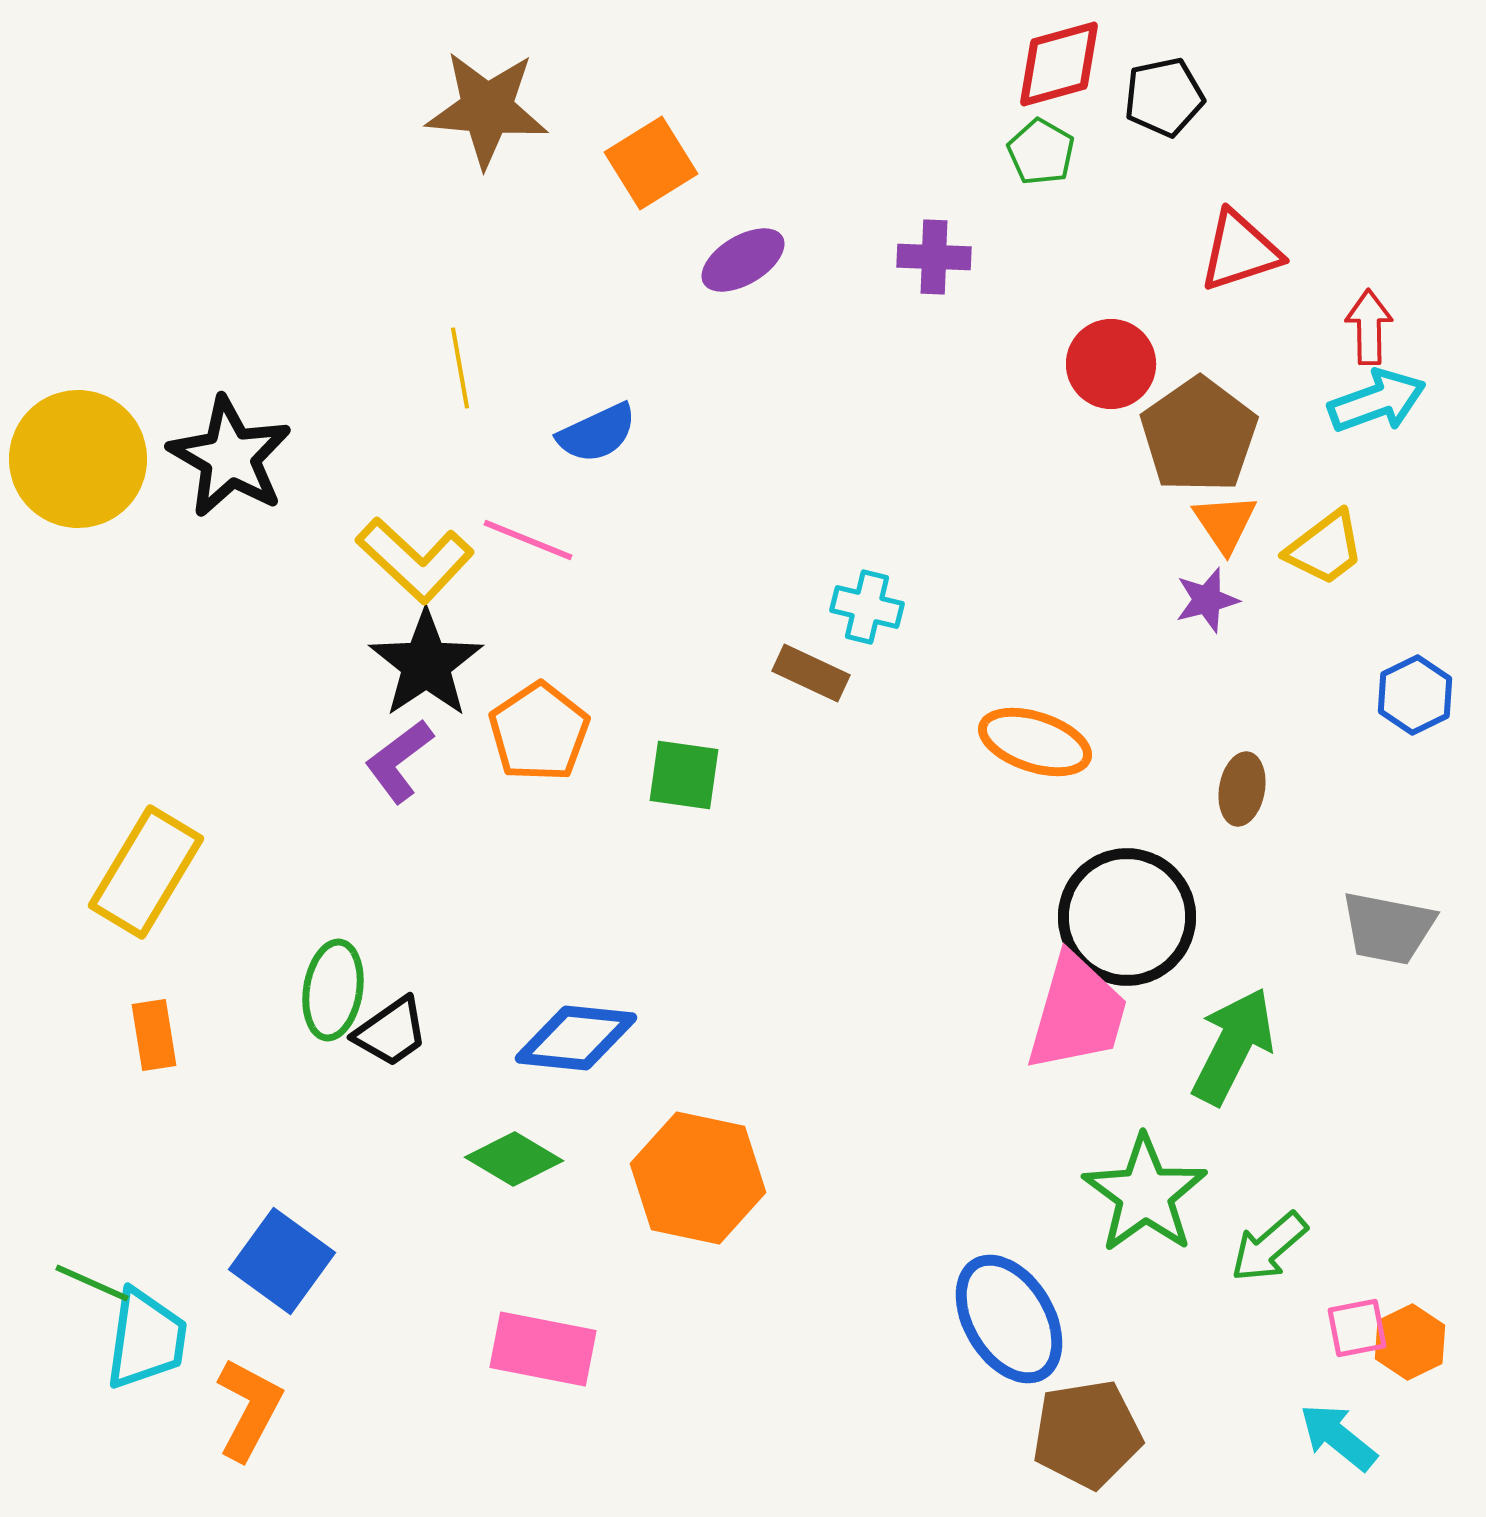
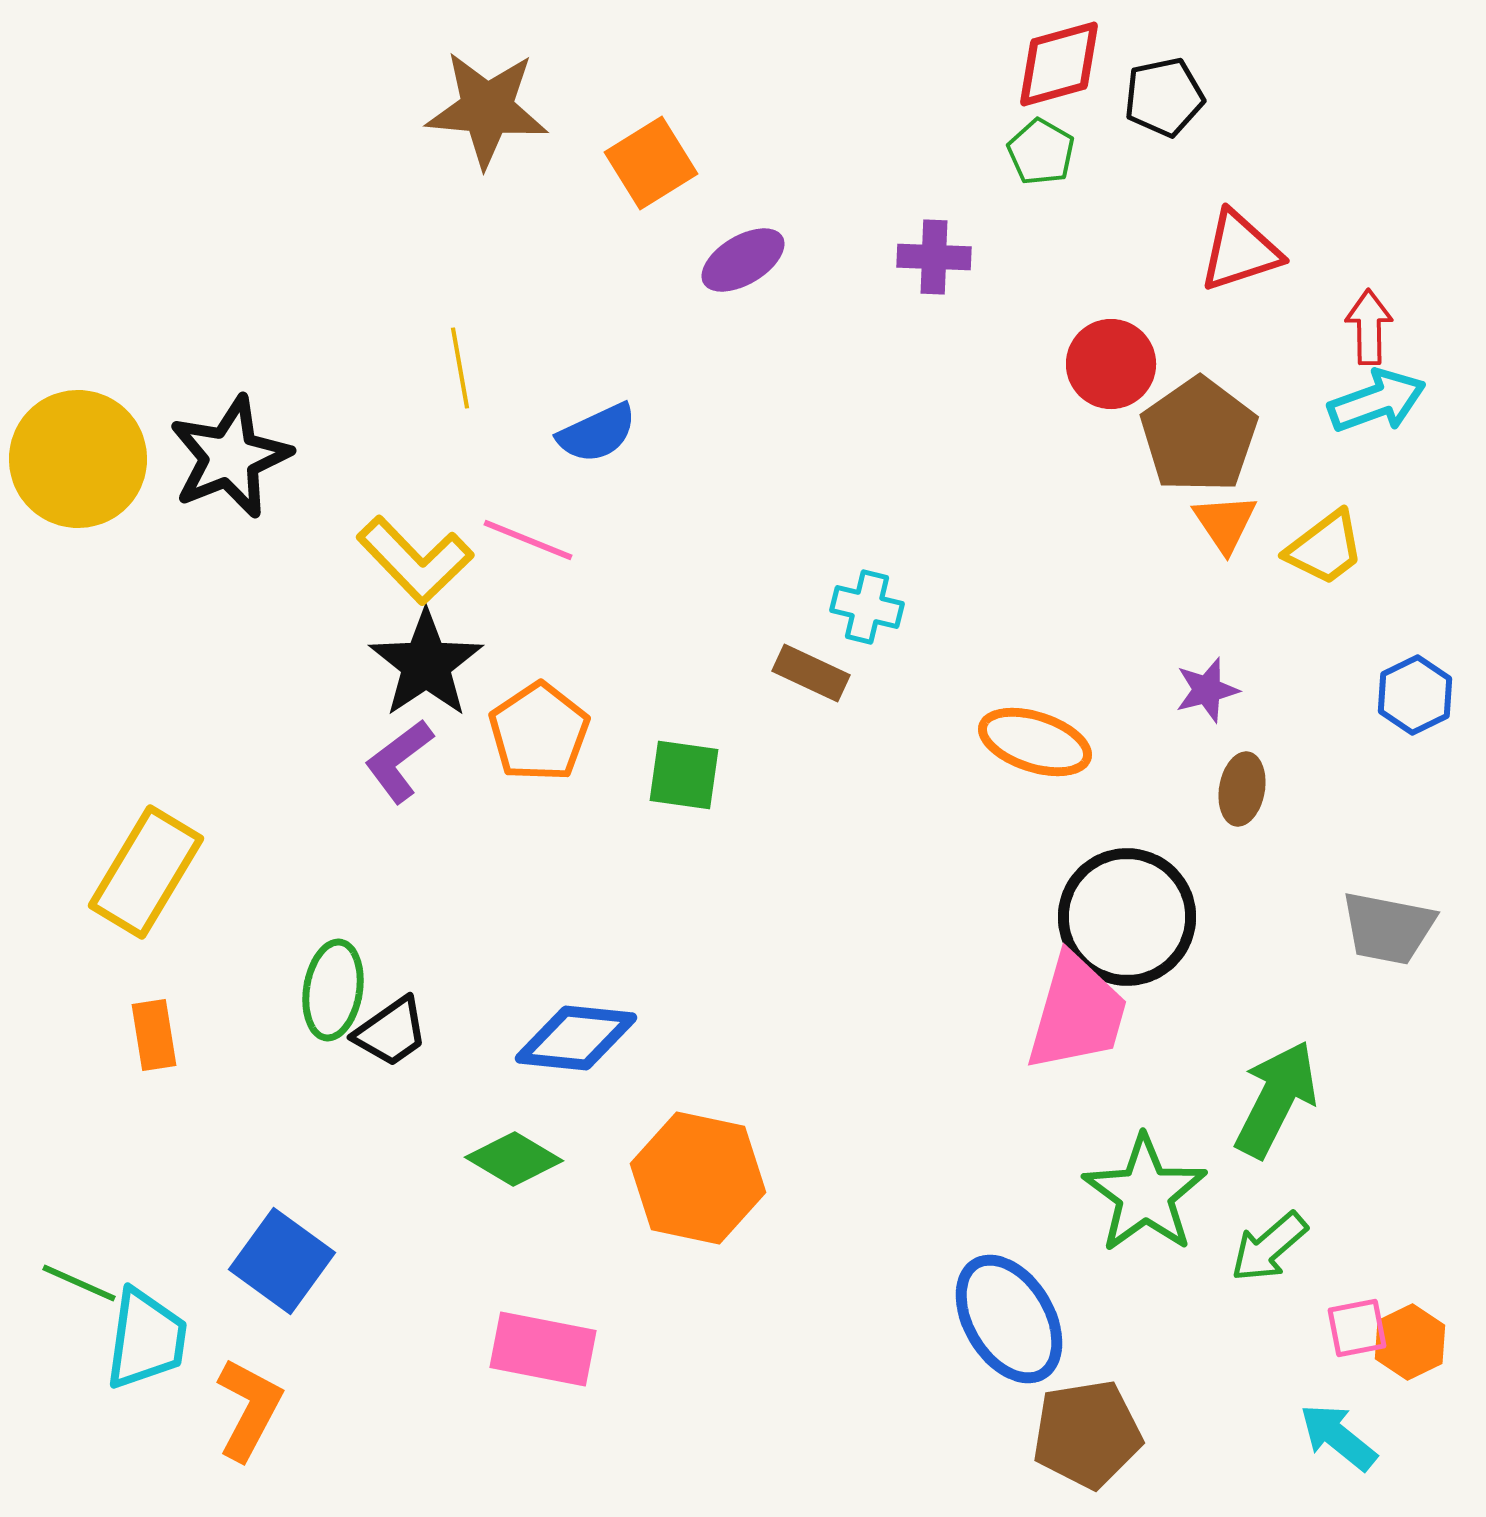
black star at (230, 457): rotated 20 degrees clockwise
yellow L-shape at (415, 560): rotated 3 degrees clockwise
purple star at (1207, 600): moved 90 px down
green arrow at (1233, 1046): moved 43 px right, 53 px down
green line at (92, 1283): moved 13 px left
